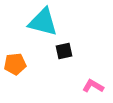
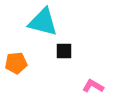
black square: rotated 12 degrees clockwise
orange pentagon: moved 1 px right, 1 px up
